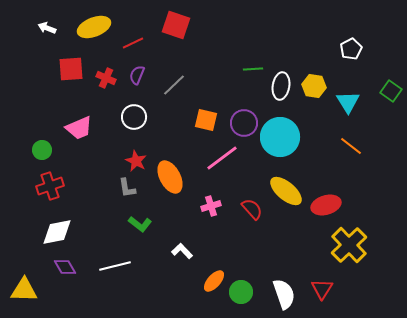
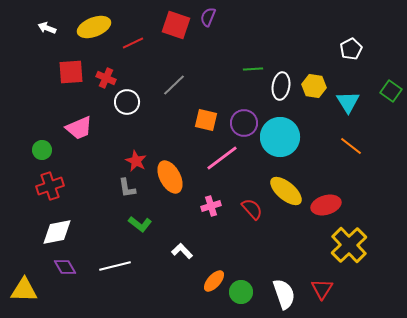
red square at (71, 69): moved 3 px down
purple semicircle at (137, 75): moved 71 px right, 58 px up
white circle at (134, 117): moved 7 px left, 15 px up
